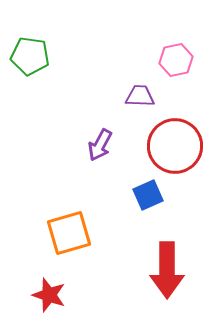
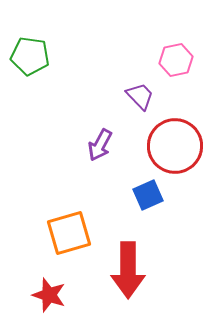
purple trapezoid: rotated 44 degrees clockwise
red arrow: moved 39 px left
